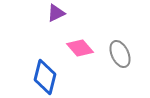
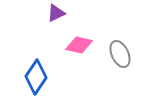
pink diamond: moved 1 px left, 3 px up; rotated 36 degrees counterclockwise
blue diamond: moved 9 px left; rotated 20 degrees clockwise
